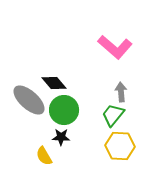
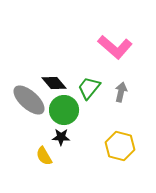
gray arrow: rotated 18 degrees clockwise
green trapezoid: moved 24 px left, 27 px up
yellow hexagon: rotated 12 degrees clockwise
